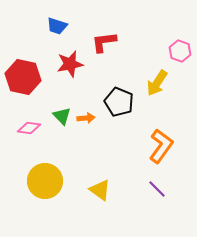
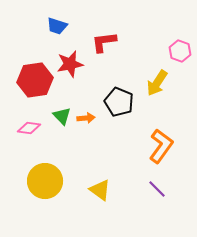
red hexagon: moved 12 px right, 3 px down; rotated 20 degrees counterclockwise
